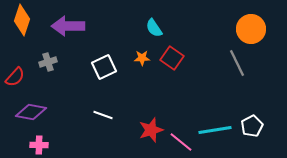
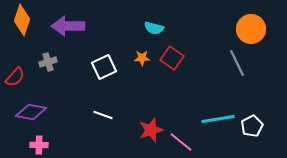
cyan semicircle: rotated 42 degrees counterclockwise
cyan line: moved 3 px right, 11 px up
